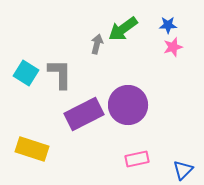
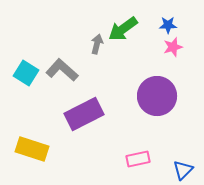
gray L-shape: moved 2 px right, 4 px up; rotated 48 degrees counterclockwise
purple circle: moved 29 px right, 9 px up
pink rectangle: moved 1 px right
